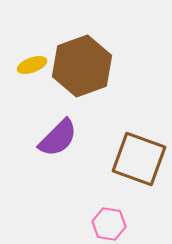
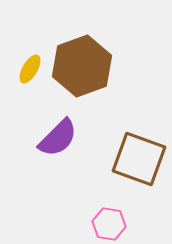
yellow ellipse: moved 2 px left, 4 px down; rotated 40 degrees counterclockwise
